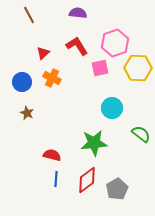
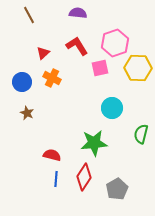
green semicircle: rotated 114 degrees counterclockwise
red diamond: moved 3 px left, 3 px up; rotated 20 degrees counterclockwise
